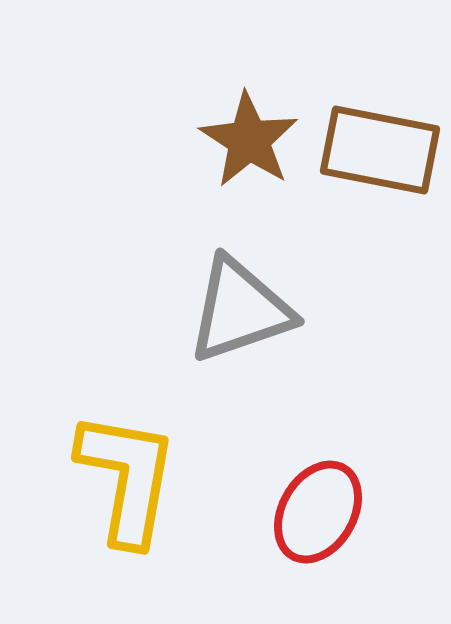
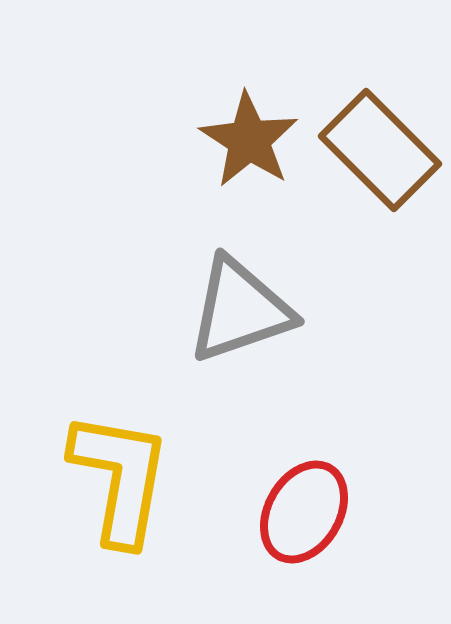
brown rectangle: rotated 34 degrees clockwise
yellow L-shape: moved 7 px left
red ellipse: moved 14 px left
